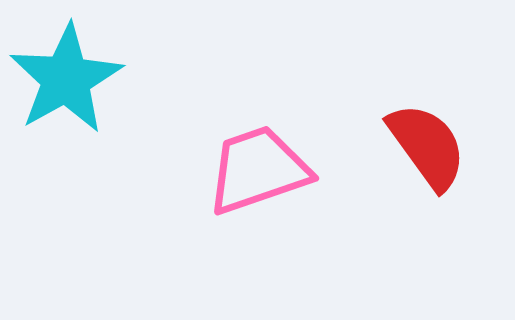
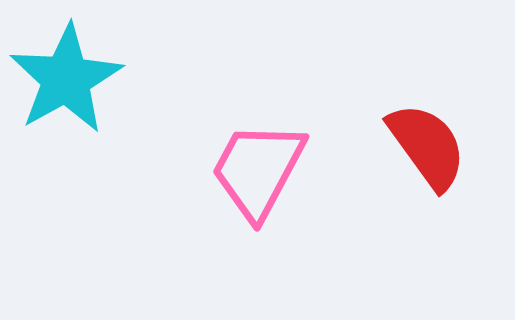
pink trapezoid: rotated 43 degrees counterclockwise
